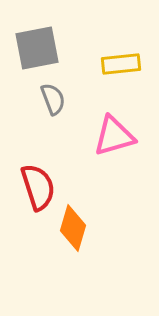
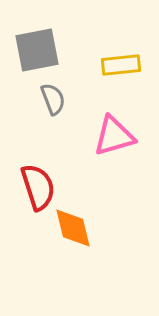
gray square: moved 2 px down
yellow rectangle: moved 1 px down
orange diamond: rotated 30 degrees counterclockwise
